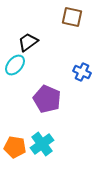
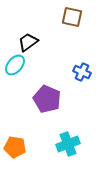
cyan cross: moved 26 px right; rotated 15 degrees clockwise
